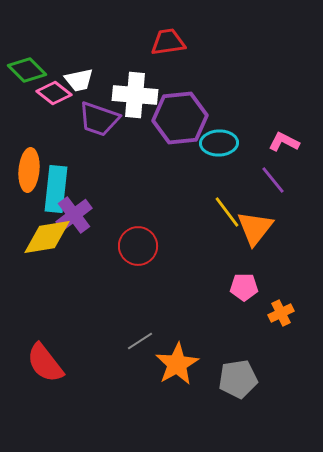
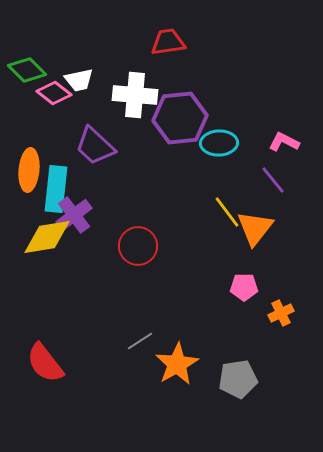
purple trapezoid: moved 4 px left, 27 px down; rotated 24 degrees clockwise
